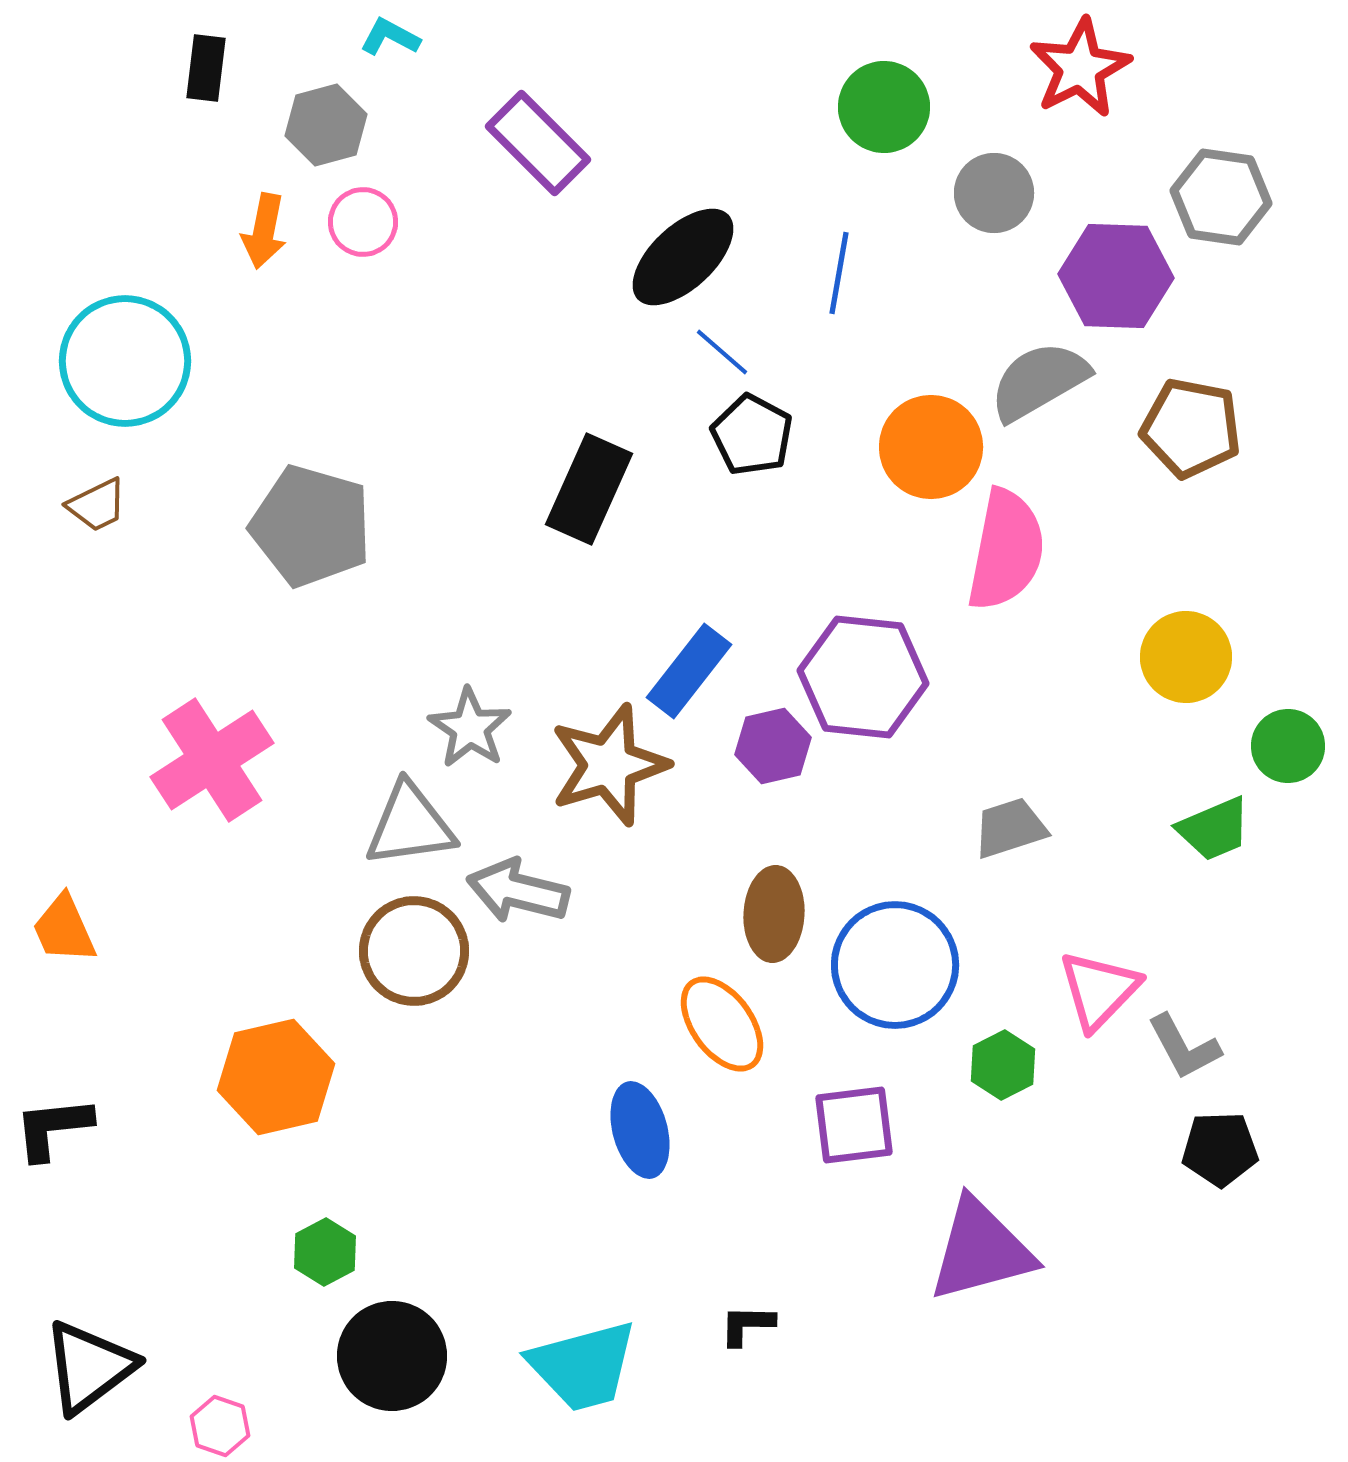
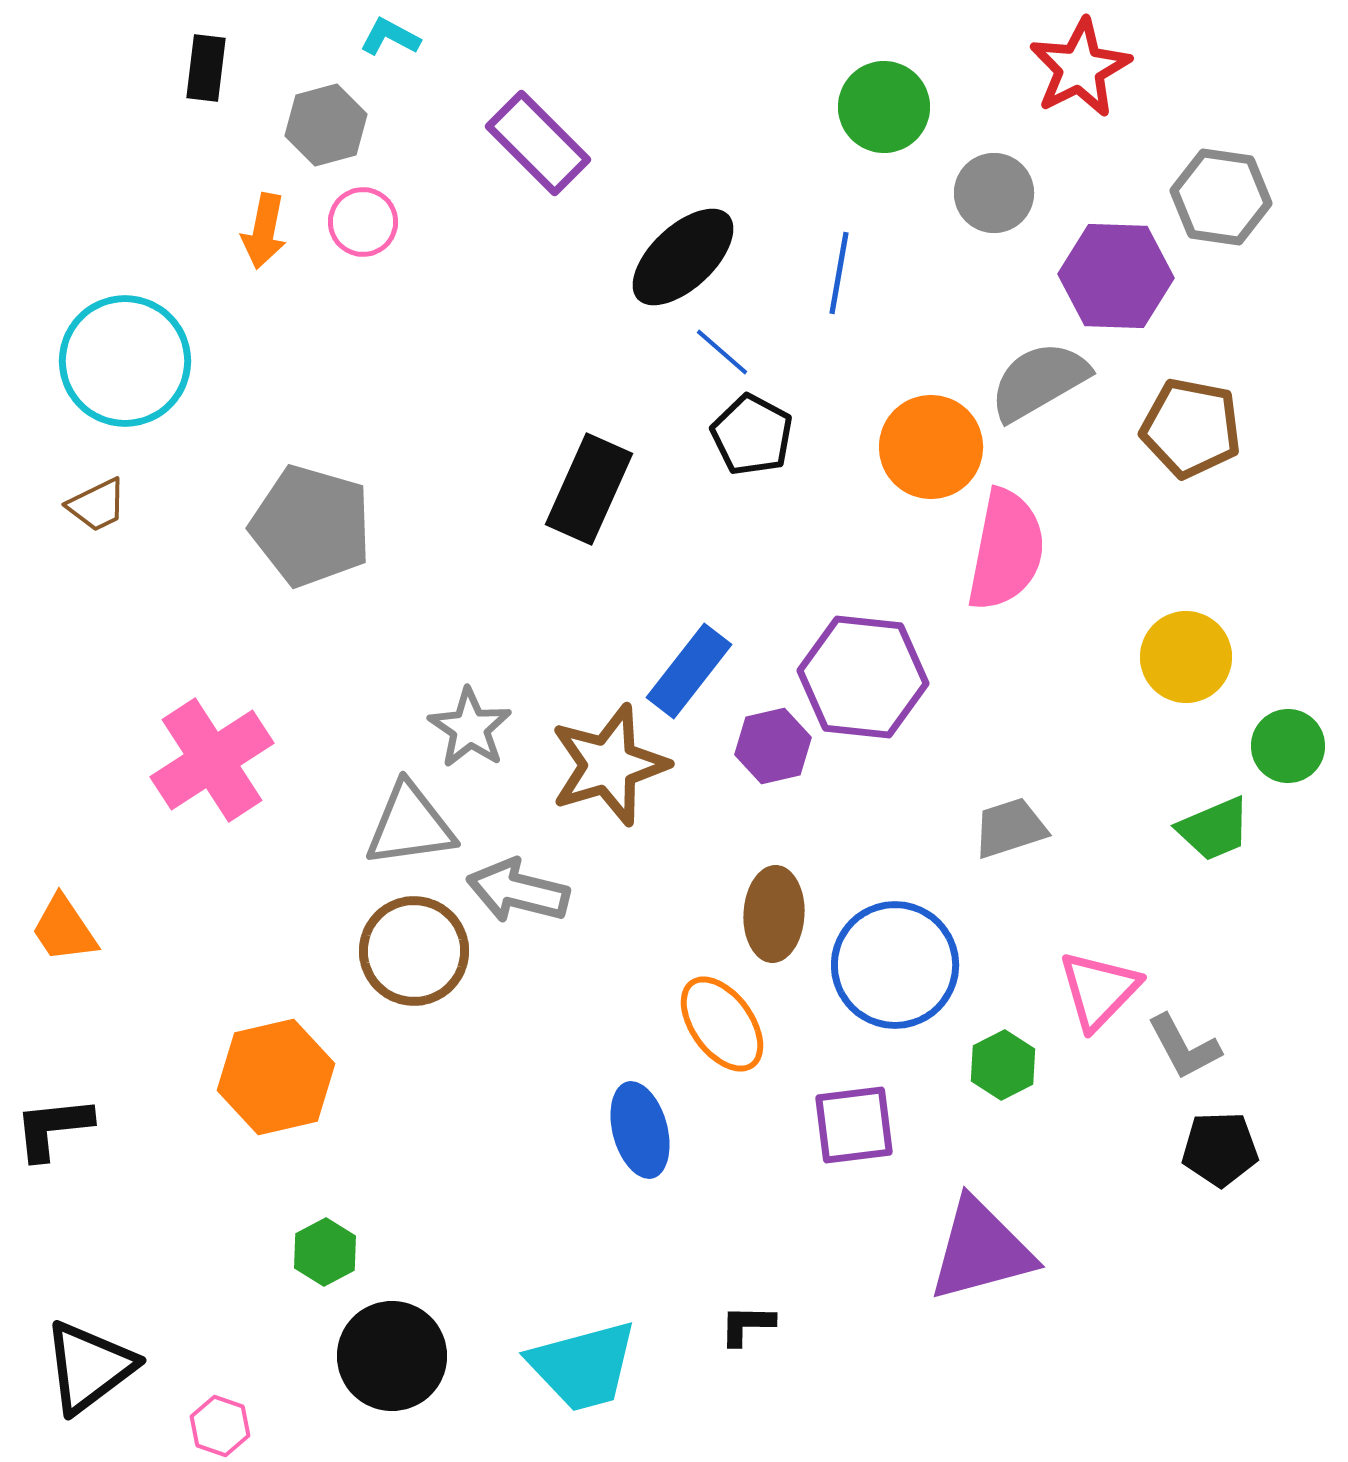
orange trapezoid at (64, 929): rotated 10 degrees counterclockwise
